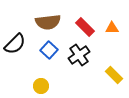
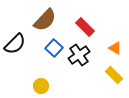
brown semicircle: moved 3 px left, 2 px up; rotated 40 degrees counterclockwise
orange triangle: moved 3 px right, 20 px down; rotated 32 degrees clockwise
blue square: moved 5 px right, 2 px up
